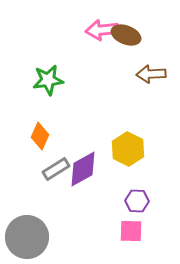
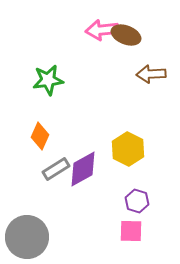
purple hexagon: rotated 15 degrees clockwise
